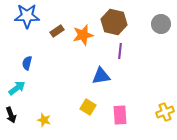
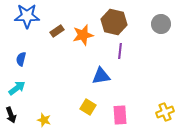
blue semicircle: moved 6 px left, 4 px up
